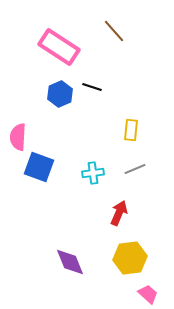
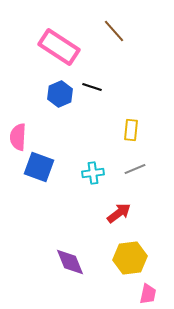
red arrow: rotated 30 degrees clockwise
pink trapezoid: rotated 60 degrees clockwise
